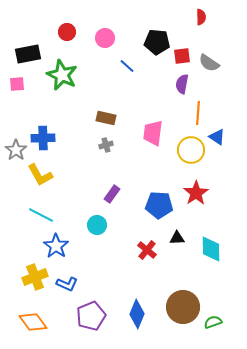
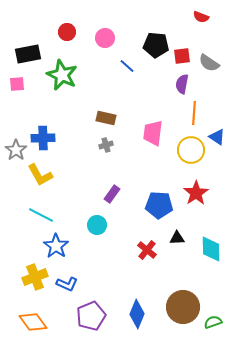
red semicircle: rotated 112 degrees clockwise
black pentagon: moved 1 px left, 3 px down
orange line: moved 4 px left
